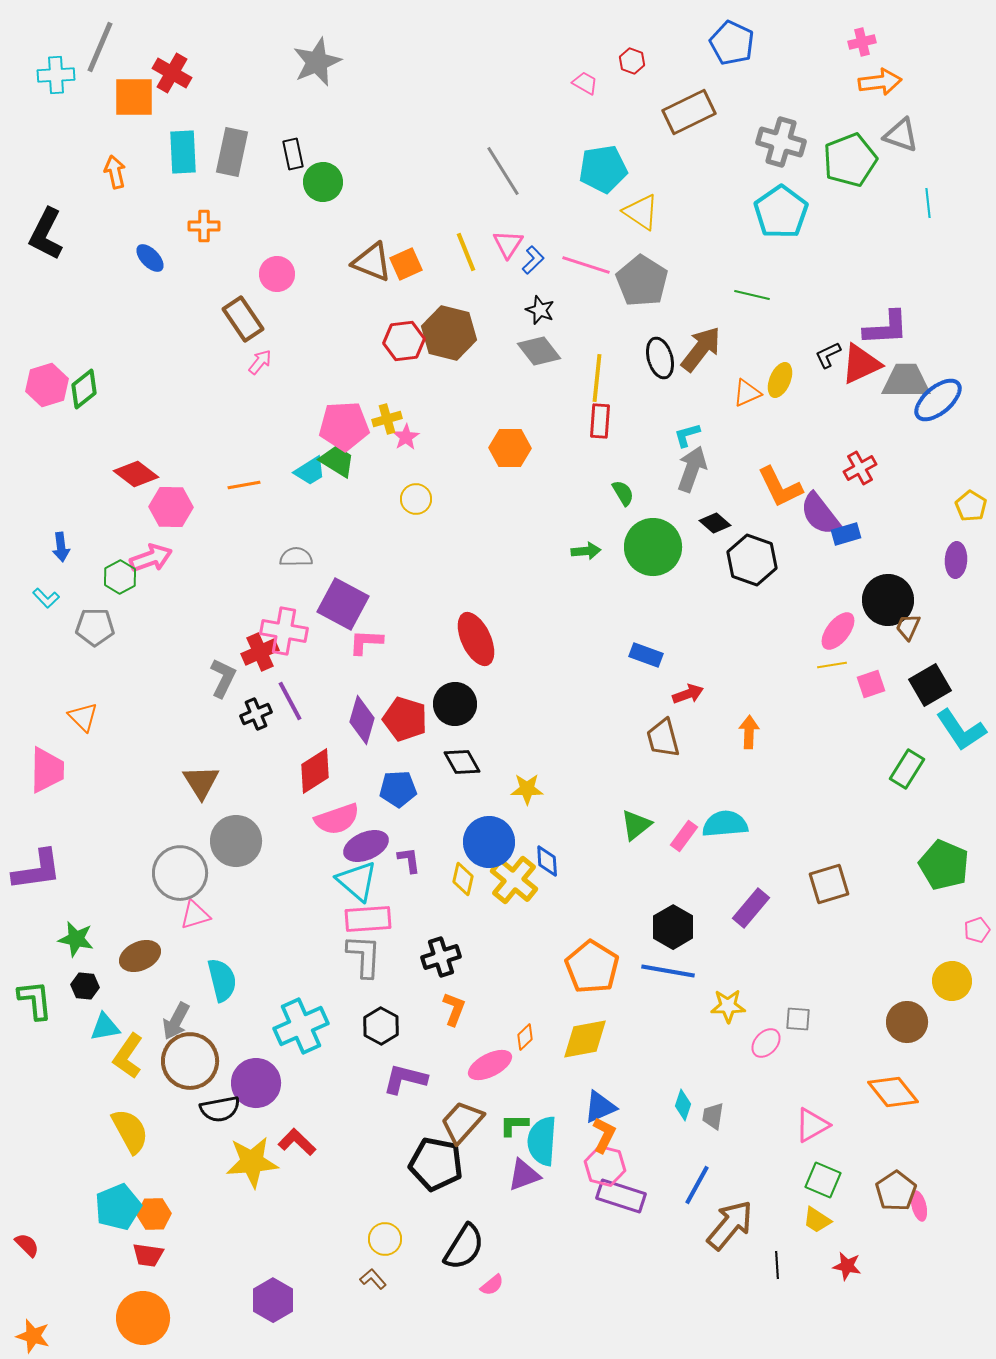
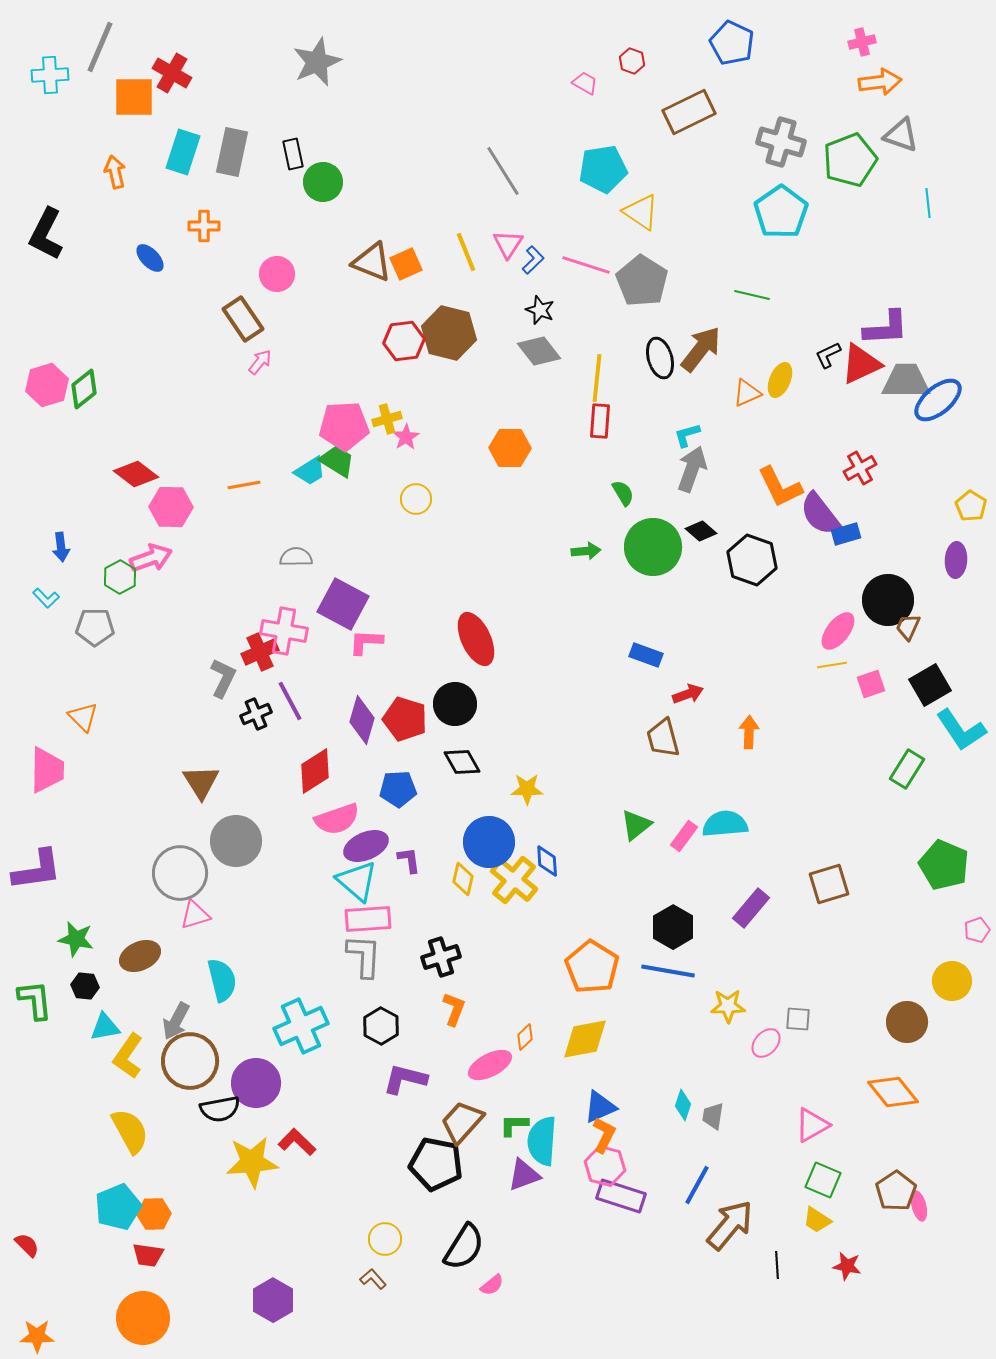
cyan cross at (56, 75): moved 6 px left
cyan rectangle at (183, 152): rotated 21 degrees clockwise
black diamond at (715, 523): moved 14 px left, 8 px down
orange star at (33, 1336): moved 4 px right; rotated 16 degrees counterclockwise
